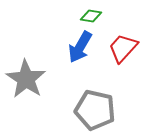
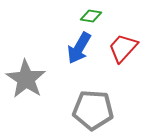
blue arrow: moved 1 px left, 1 px down
gray pentagon: moved 2 px left; rotated 9 degrees counterclockwise
